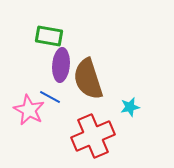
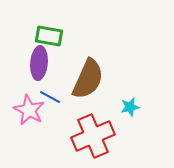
purple ellipse: moved 22 px left, 2 px up
brown semicircle: rotated 138 degrees counterclockwise
